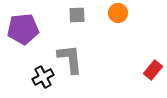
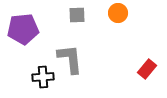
red rectangle: moved 6 px left, 1 px up
black cross: rotated 25 degrees clockwise
